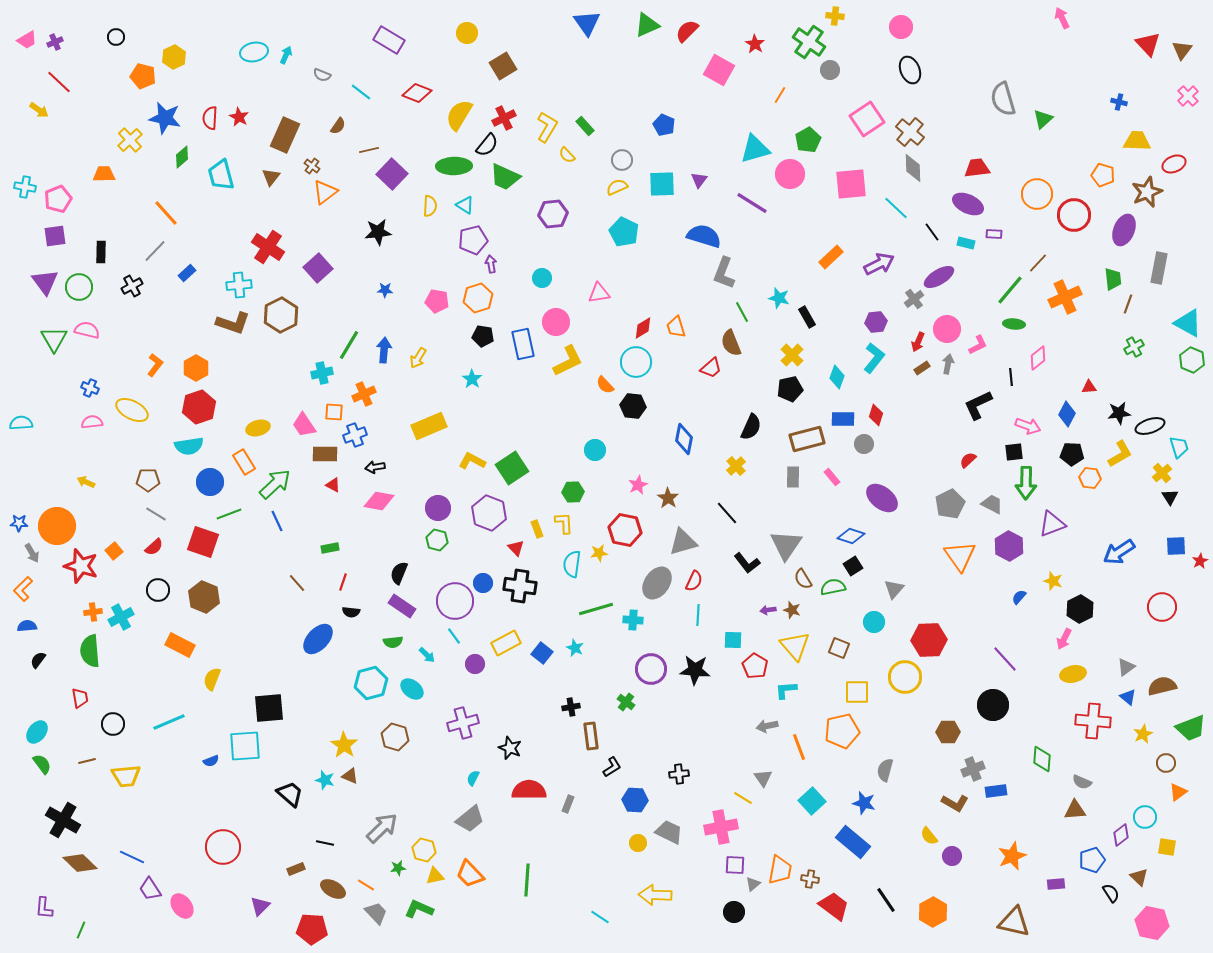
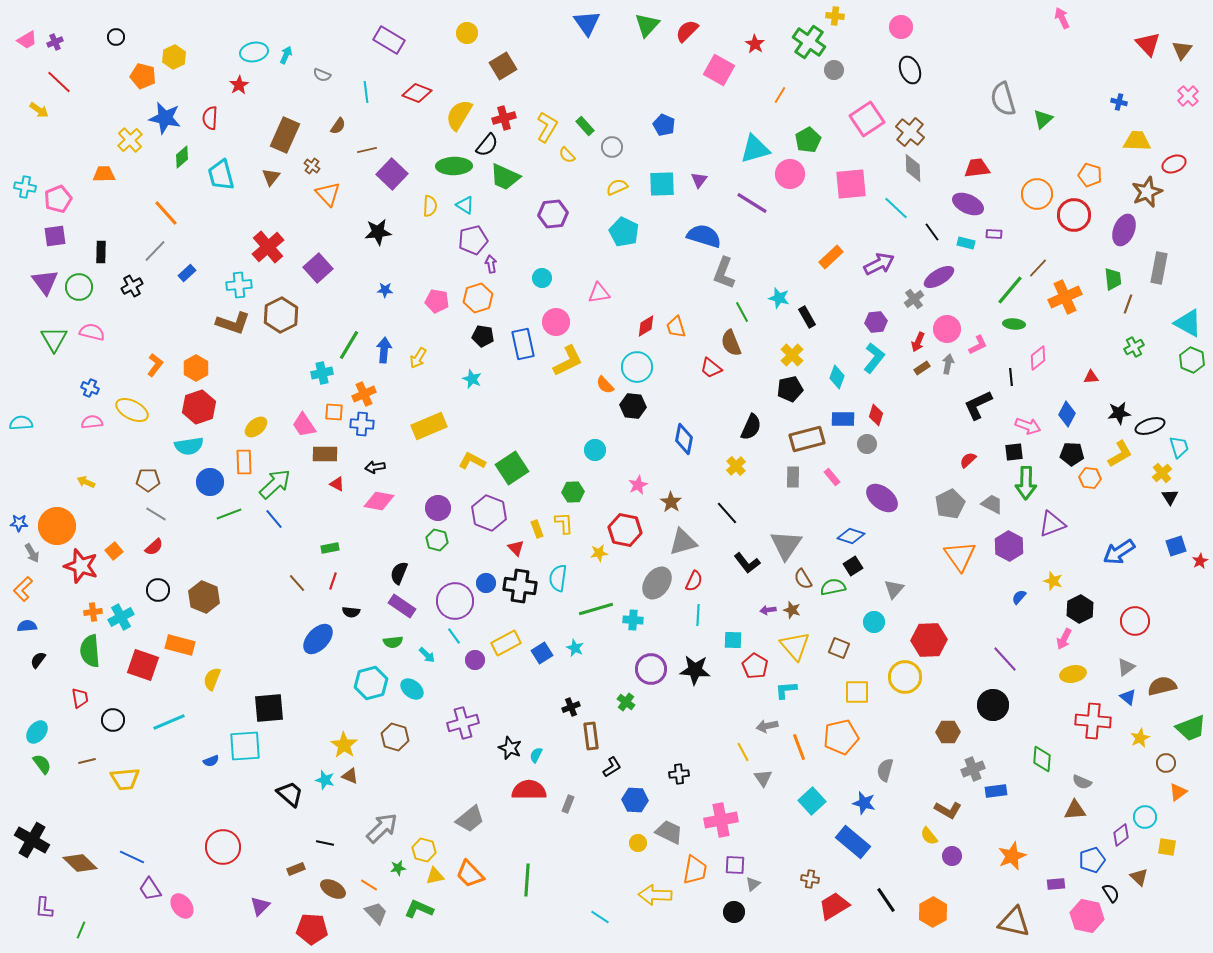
green triangle at (647, 25): rotated 24 degrees counterclockwise
gray circle at (830, 70): moved 4 px right
cyan line at (361, 92): moved 5 px right; rotated 45 degrees clockwise
red star at (239, 117): moved 32 px up; rotated 12 degrees clockwise
red cross at (504, 118): rotated 10 degrees clockwise
brown line at (369, 150): moved 2 px left
gray circle at (622, 160): moved 10 px left, 13 px up
orange pentagon at (1103, 175): moved 13 px left
orange triangle at (325, 192): moved 3 px right, 2 px down; rotated 36 degrees counterclockwise
red cross at (268, 247): rotated 16 degrees clockwise
brown line at (1038, 263): moved 5 px down
red diamond at (643, 328): moved 3 px right, 2 px up
pink semicircle at (87, 330): moved 5 px right, 2 px down
cyan circle at (636, 362): moved 1 px right, 5 px down
red trapezoid at (711, 368): rotated 80 degrees clockwise
cyan star at (472, 379): rotated 12 degrees counterclockwise
red triangle at (1089, 387): moved 2 px right, 10 px up
yellow ellipse at (258, 428): moved 2 px left, 1 px up; rotated 25 degrees counterclockwise
blue cross at (355, 435): moved 7 px right, 11 px up; rotated 25 degrees clockwise
gray circle at (864, 444): moved 3 px right
orange rectangle at (244, 462): rotated 30 degrees clockwise
red triangle at (333, 485): moved 4 px right, 1 px up
brown star at (668, 498): moved 3 px right, 4 px down
blue line at (277, 521): moved 3 px left, 2 px up; rotated 15 degrees counterclockwise
red square at (203, 542): moved 60 px left, 123 px down
blue square at (1176, 546): rotated 15 degrees counterclockwise
cyan semicircle at (572, 564): moved 14 px left, 14 px down
red line at (343, 582): moved 10 px left, 1 px up
blue circle at (483, 583): moved 3 px right
red circle at (1162, 607): moved 27 px left, 14 px down
orange rectangle at (180, 645): rotated 12 degrees counterclockwise
blue square at (542, 653): rotated 20 degrees clockwise
purple circle at (475, 664): moved 4 px up
black cross at (571, 707): rotated 12 degrees counterclockwise
black circle at (113, 724): moved 4 px up
orange pentagon at (842, 731): moved 1 px left, 6 px down
yellow star at (1143, 734): moved 3 px left, 4 px down
yellow trapezoid at (126, 776): moved 1 px left, 3 px down
cyan semicircle at (473, 778): moved 63 px right, 23 px up
yellow line at (743, 798): moved 46 px up; rotated 30 degrees clockwise
brown L-shape at (955, 803): moved 7 px left, 7 px down
black cross at (63, 820): moved 31 px left, 20 px down
pink cross at (721, 827): moved 7 px up
orange trapezoid at (780, 870): moved 85 px left
orange line at (366, 885): moved 3 px right
red trapezoid at (834, 906): rotated 68 degrees counterclockwise
pink hexagon at (1152, 923): moved 65 px left, 7 px up
